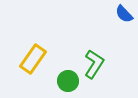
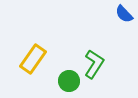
green circle: moved 1 px right
